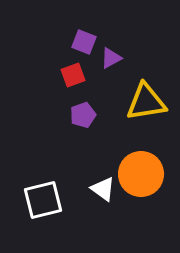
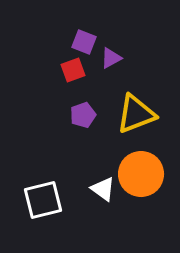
red square: moved 5 px up
yellow triangle: moved 10 px left, 12 px down; rotated 12 degrees counterclockwise
